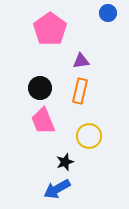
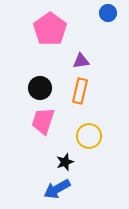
pink trapezoid: rotated 40 degrees clockwise
